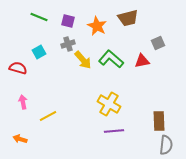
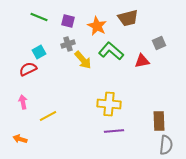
gray square: moved 1 px right
green L-shape: moved 8 px up
red semicircle: moved 10 px right, 1 px down; rotated 42 degrees counterclockwise
yellow cross: rotated 25 degrees counterclockwise
